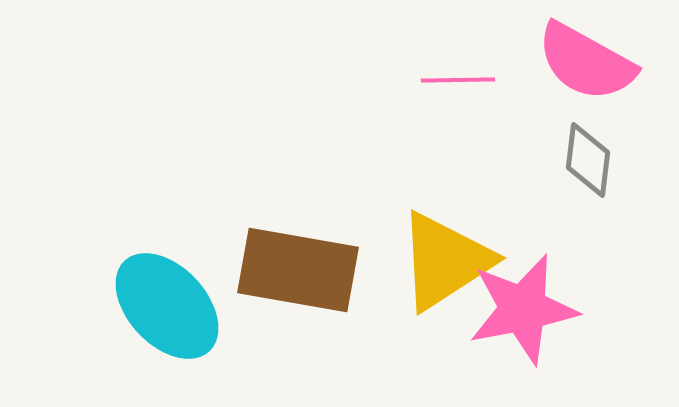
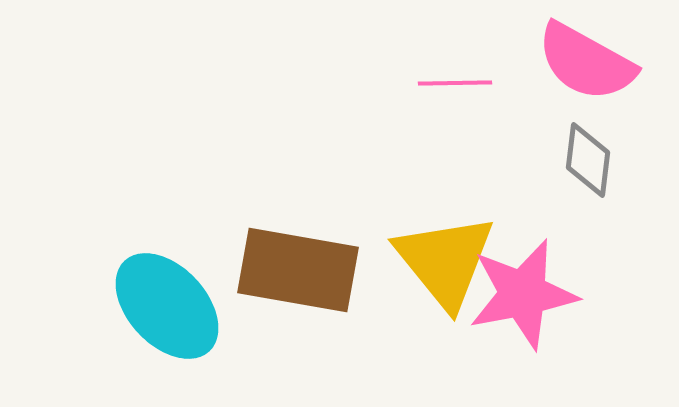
pink line: moved 3 px left, 3 px down
yellow triangle: rotated 36 degrees counterclockwise
pink star: moved 15 px up
